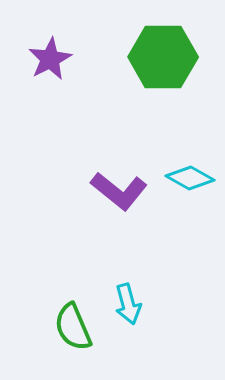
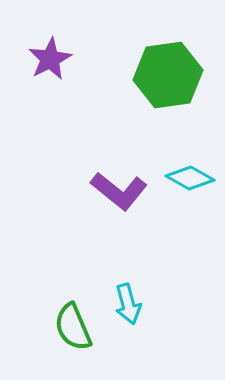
green hexagon: moved 5 px right, 18 px down; rotated 8 degrees counterclockwise
